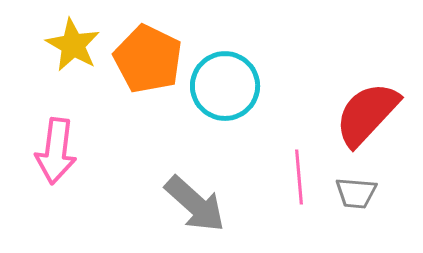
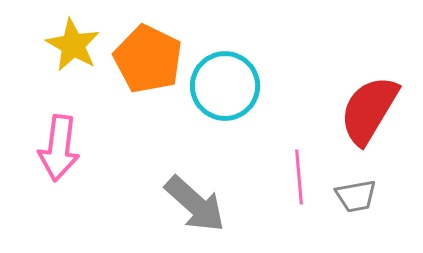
red semicircle: moved 2 px right, 4 px up; rotated 12 degrees counterclockwise
pink arrow: moved 3 px right, 3 px up
gray trapezoid: moved 3 px down; rotated 15 degrees counterclockwise
